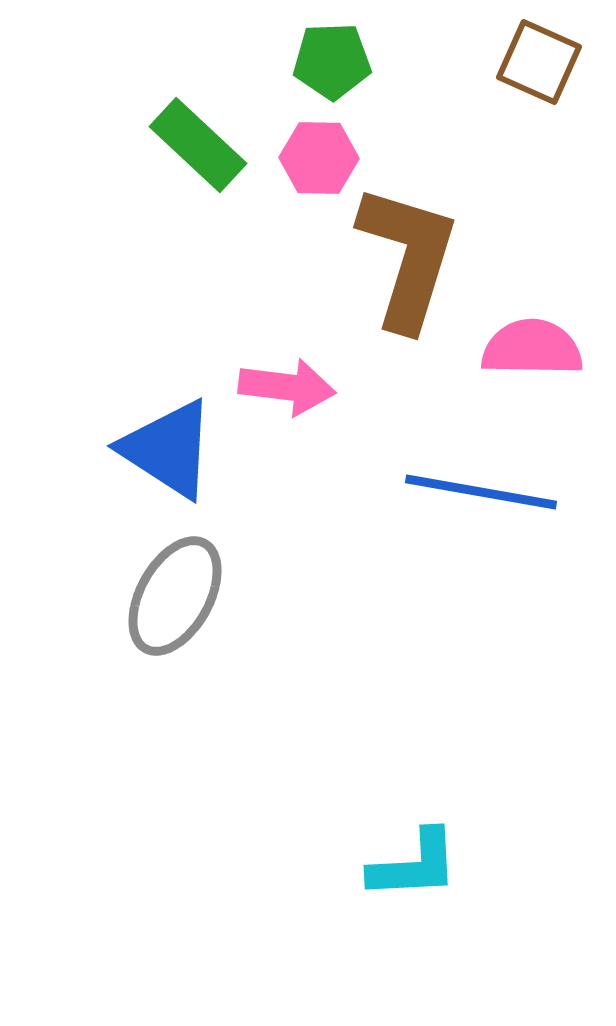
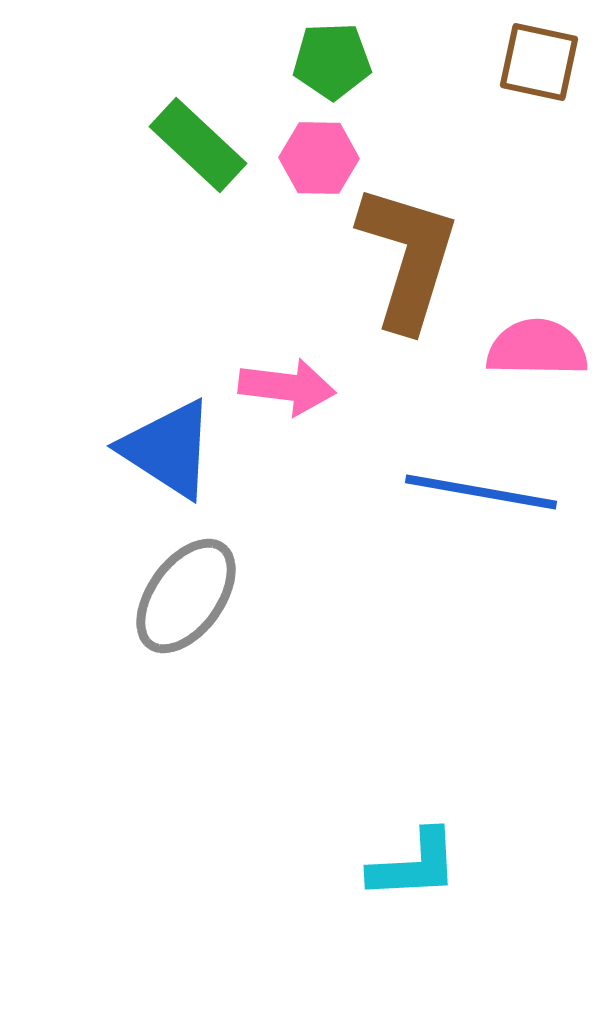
brown square: rotated 12 degrees counterclockwise
pink semicircle: moved 5 px right
gray ellipse: moved 11 px right; rotated 7 degrees clockwise
